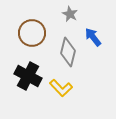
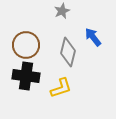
gray star: moved 8 px left, 3 px up; rotated 21 degrees clockwise
brown circle: moved 6 px left, 12 px down
black cross: moved 2 px left; rotated 20 degrees counterclockwise
yellow L-shape: rotated 65 degrees counterclockwise
